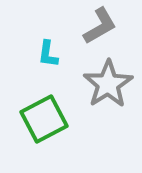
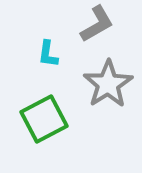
gray L-shape: moved 3 px left, 2 px up
